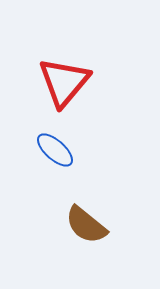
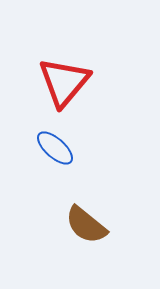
blue ellipse: moved 2 px up
